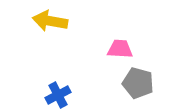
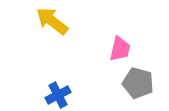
yellow arrow: moved 2 px right; rotated 28 degrees clockwise
pink trapezoid: rotated 100 degrees clockwise
